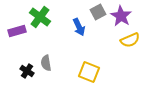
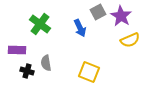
green cross: moved 7 px down
blue arrow: moved 1 px right, 1 px down
purple rectangle: moved 19 px down; rotated 18 degrees clockwise
black cross: rotated 16 degrees counterclockwise
